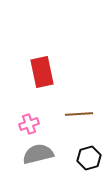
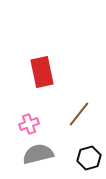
brown line: rotated 48 degrees counterclockwise
